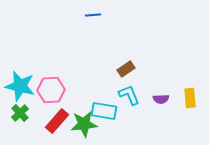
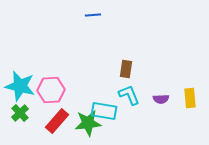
brown rectangle: rotated 48 degrees counterclockwise
green star: moved 4 px right, 1 px up
